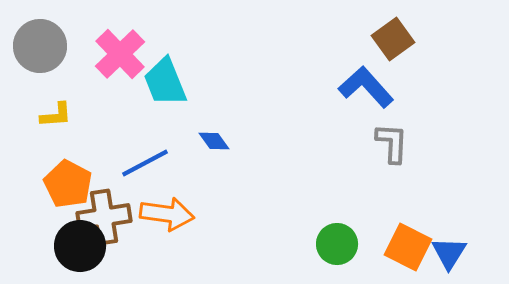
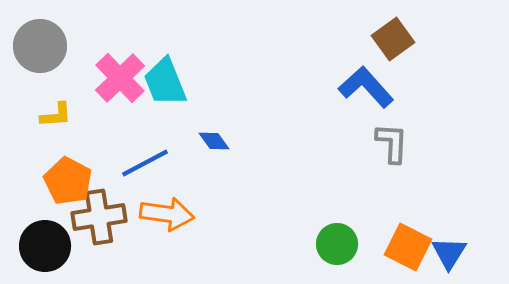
pink cross: moved 24 px down
orange pentagon: moved 3 px up
brown cross: moved 5 px left
black circle: moved 35 px left
